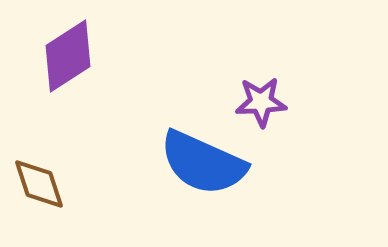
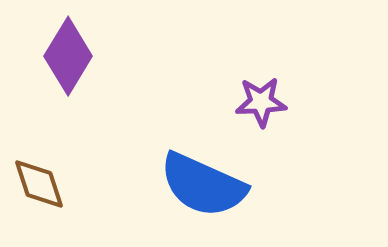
purple diamond: rotated 26 degrees counterclockwise
blue semicircle: moved 22 px down
